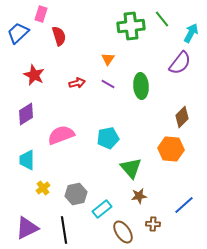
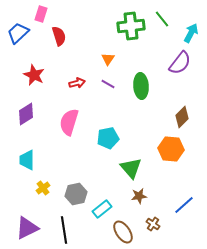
pink semicircle: moved 8 px right, 13 px up; rotated 52 degrees counterclockwise
brown cross: rotated 32 degrees clockwise
